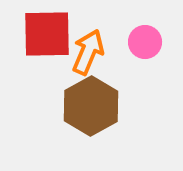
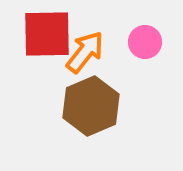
orange arrow: moved 3 px left; rotated 15 degrees clockwise
brown hexagon: rotated 6 degrees clockwise
